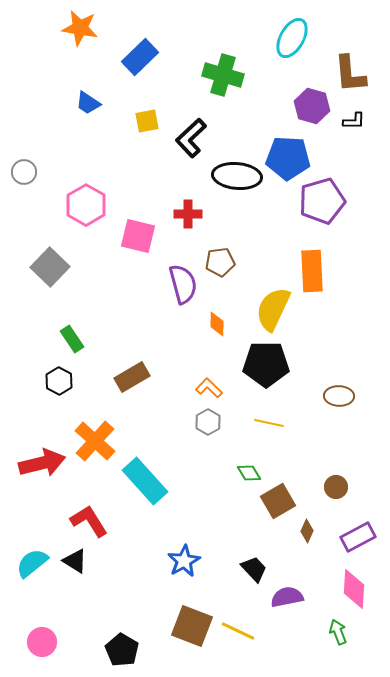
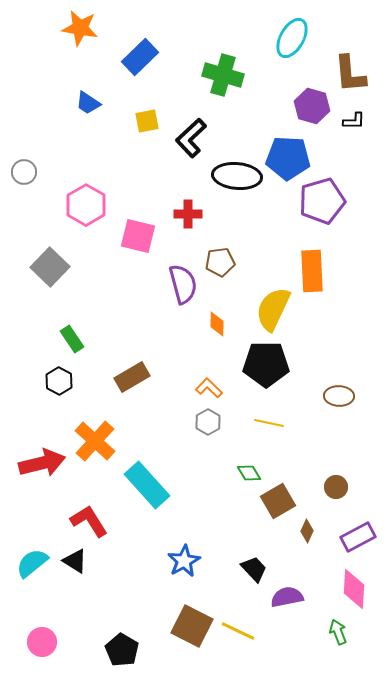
cyan rectangle at (145, 481): moved 2 px right, 4 px down
brown square at (192, 626): rotated 6 degrees clockwise
